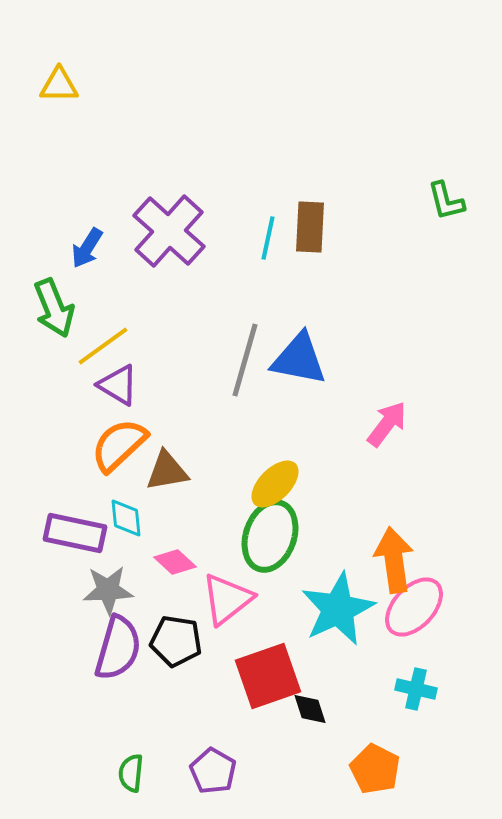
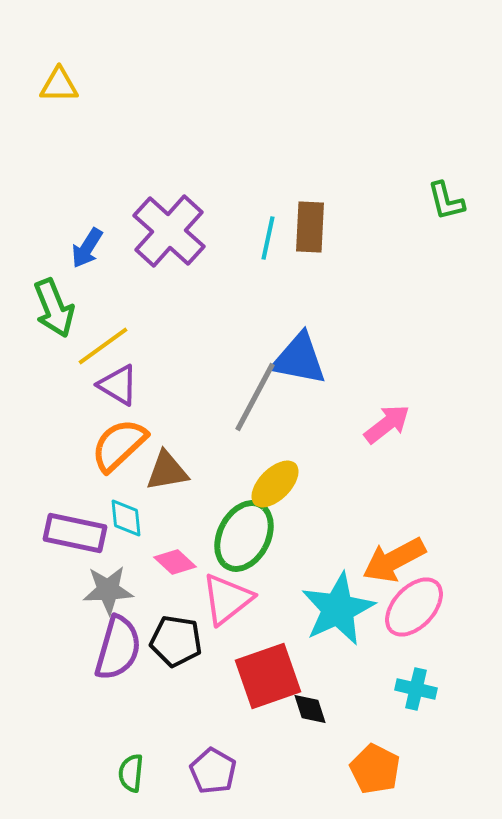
gray line: moved 10 px right, 37 px down; rotated 12 degrees clockwise
pink arrow: rotated 15 degrees clockwise
green ellipse: moved 26 px left; rotated 8 degrees clockwise
orange arrow: rotated 110 degrees counterclockwise
